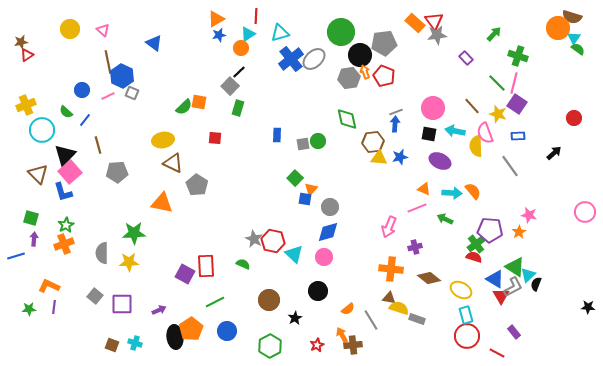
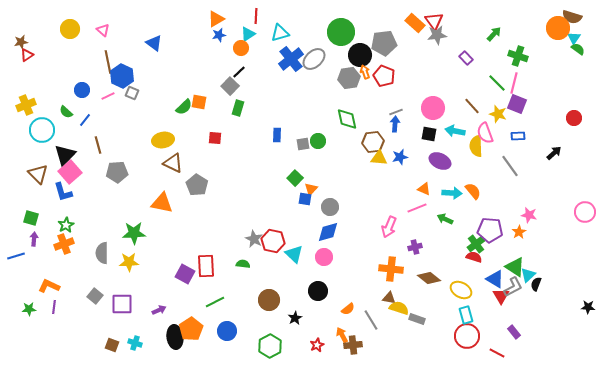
purple square at (517, 104): rotated 12 degrees counterclockwise
green semicircle at (243, 264): rotated 16 degrees counterclockwise
